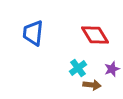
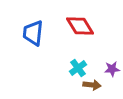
red diamond: moved 15 px left, 9 px up
purple star: rotated 14 degrees clockwise
